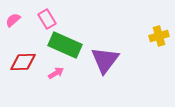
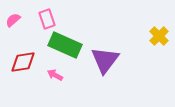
pink rectangle: rotated 12 degrees clockwise
yellow cross: rotated 30 degrees counterclockwise
red diamond: rotated 8 degrees counterclockwise
pink arrow: moved 1 px left, 2 px down; rotated 119 degrees counterclockwise
